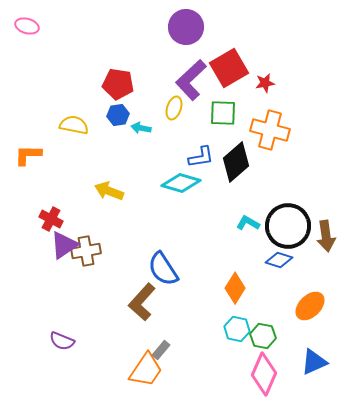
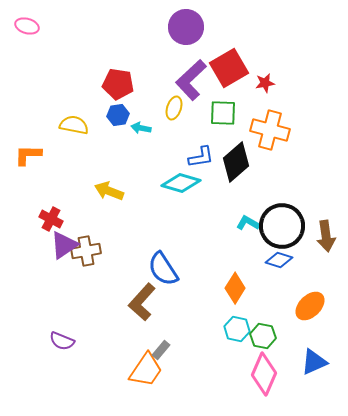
black circle: moved 6 px left
